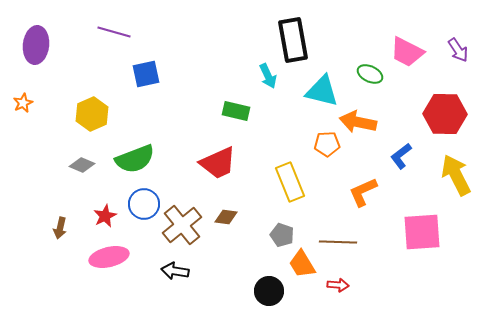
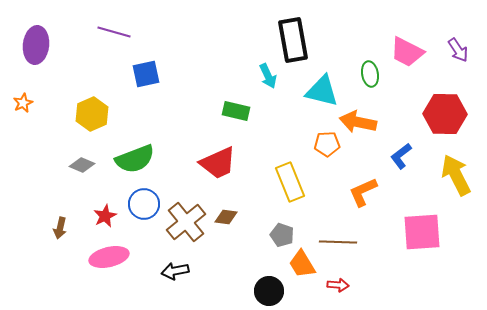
green ellipse: rotated 55 degrees clockwise
brown cross: moved 4 px right, 3 px up
black arrow: rotated 20 degrees counterclockwise
